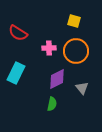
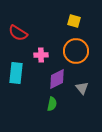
pink cross: moved 8 px left, 7 px down
cyan rectangle: rotated 20 degrees counterclockwise
